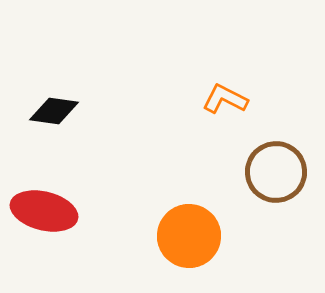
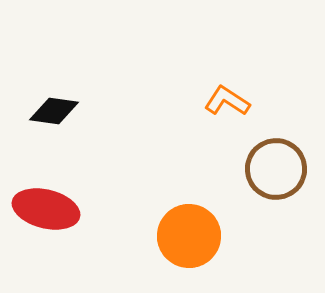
orange L-shape: moved 2 px right, 2 px down; rotated 6 degrees clockwise
brown circle: moved 3 px up
red ellipse: moved 2 px right, 2 px up
